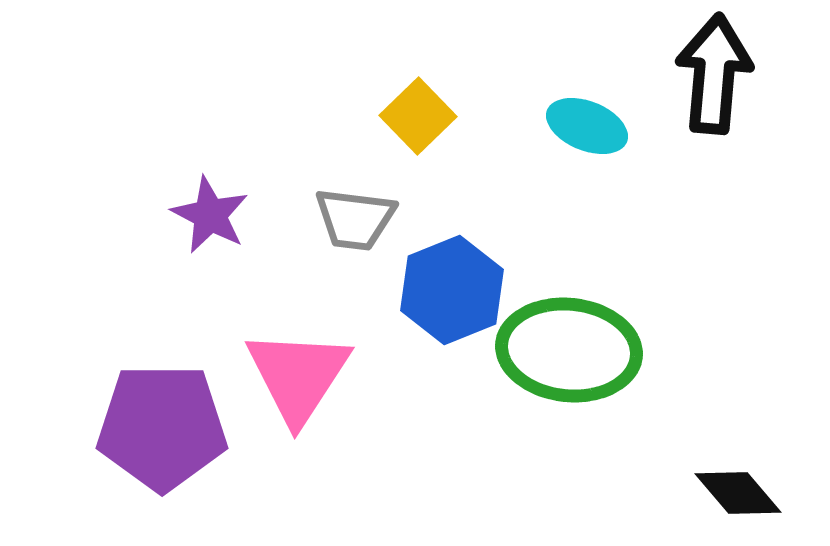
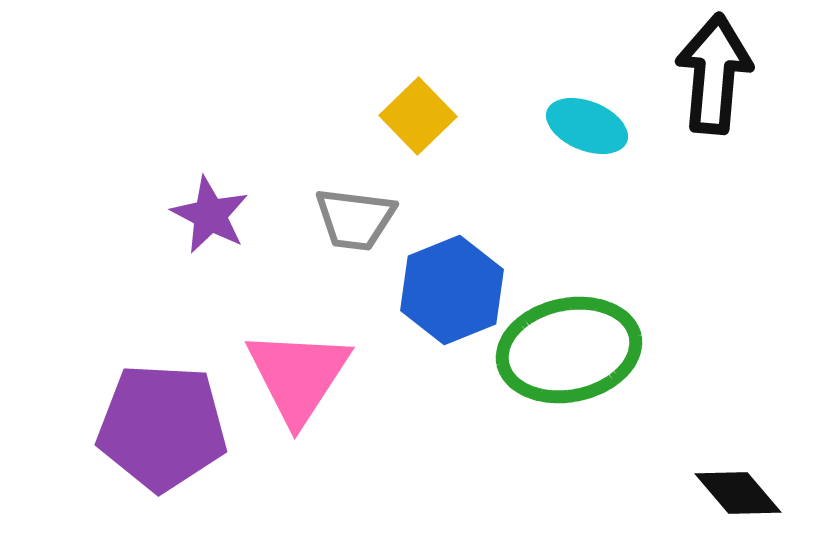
green ellipse: rotated 18 degrees counterclockwise
purple pentagon: rotated 3 degrees clockwise
